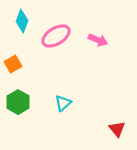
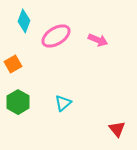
cyan diamond: moved 2 px right
